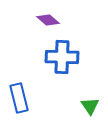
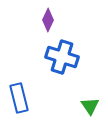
purple diamond: rotated 75 degrees clockwise
blue cross: rotated 16 degrees clockwise
